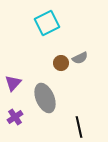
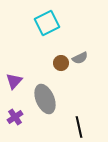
purple triangle: moved 1 px right, 2 px up
gray ellipse: moved 1 px down
